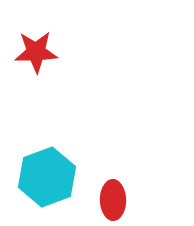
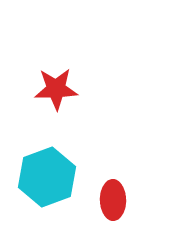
red star: moved 20 px right, 37 px down
